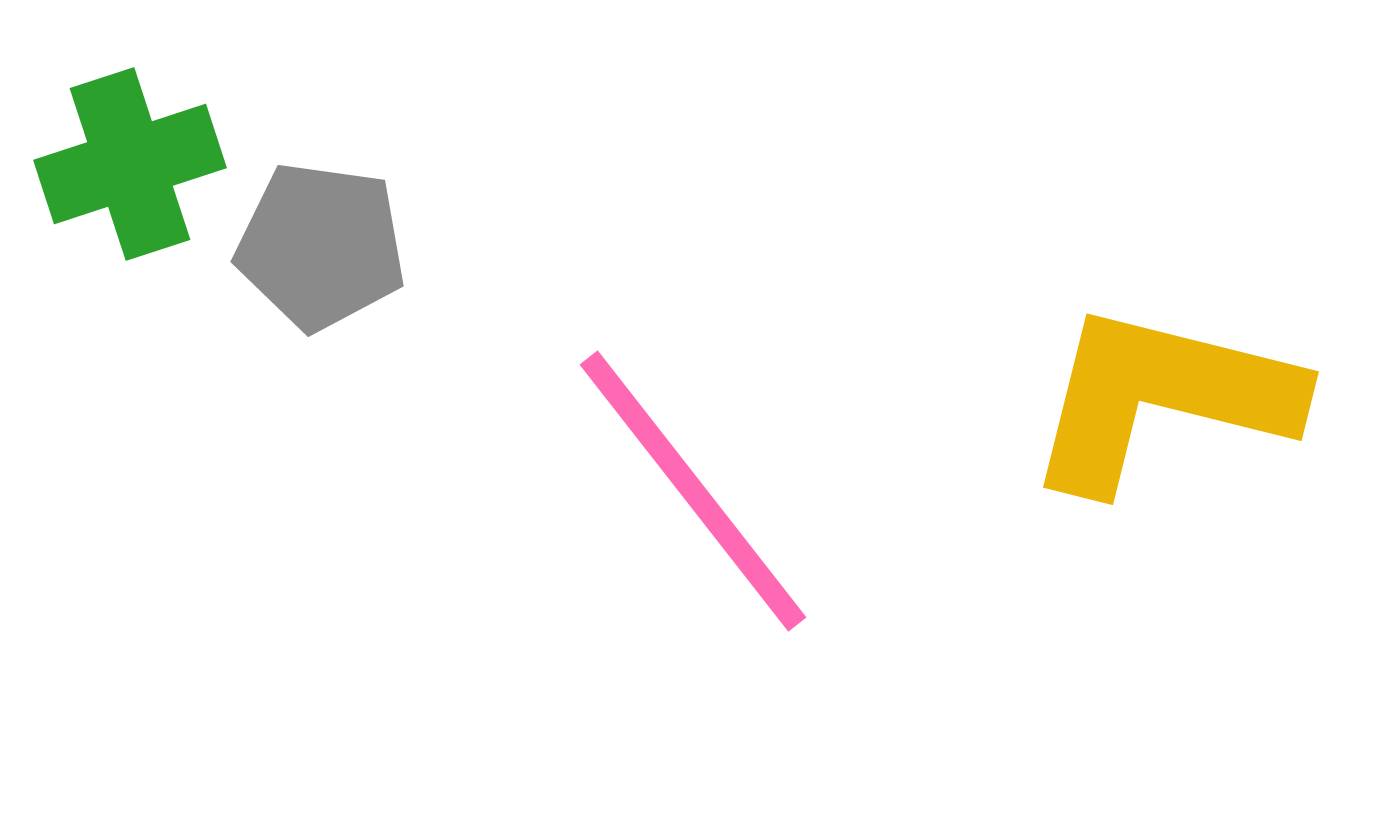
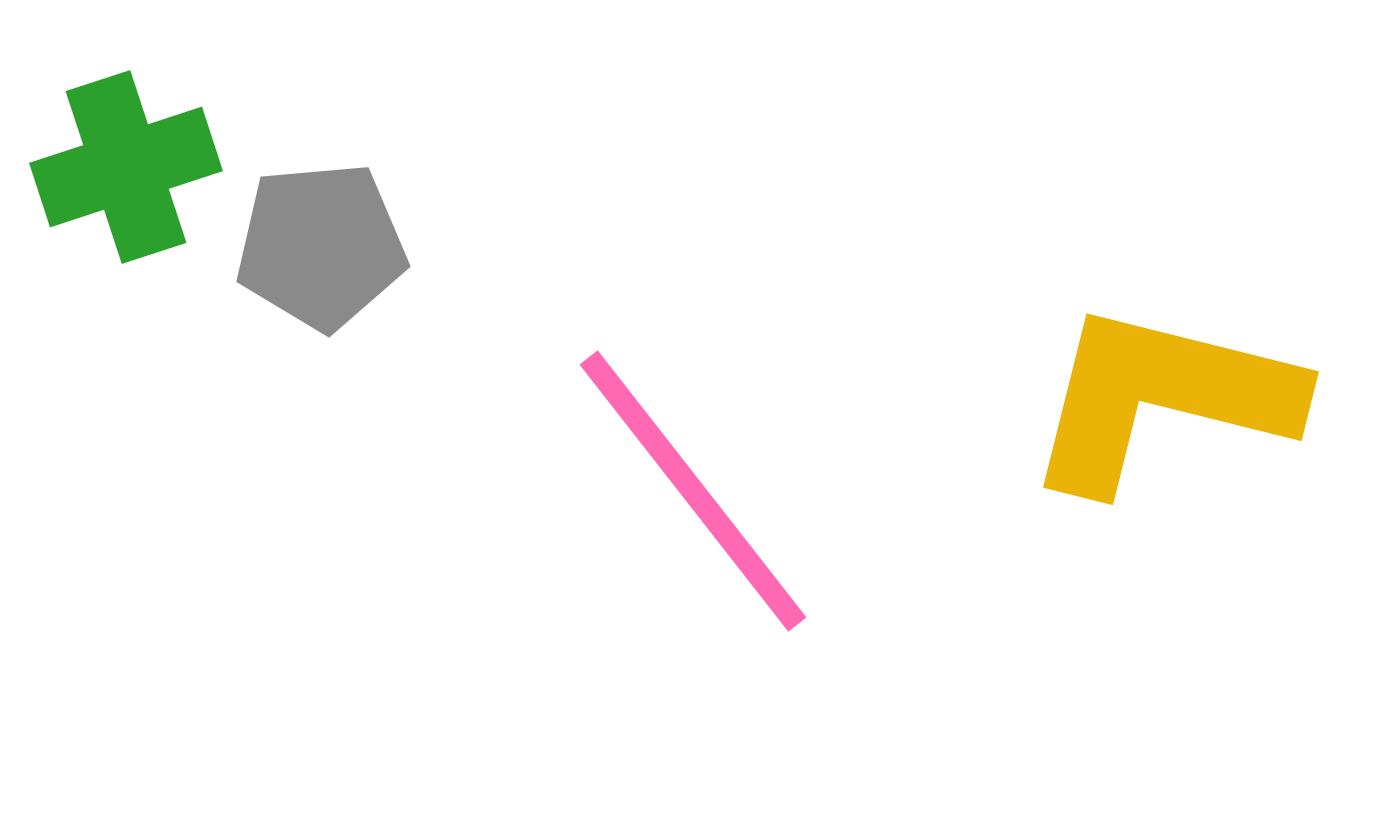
green cross: moved 4 px left, 3 px down
gray pentagon: rotated 13 degrees counterclockwise
